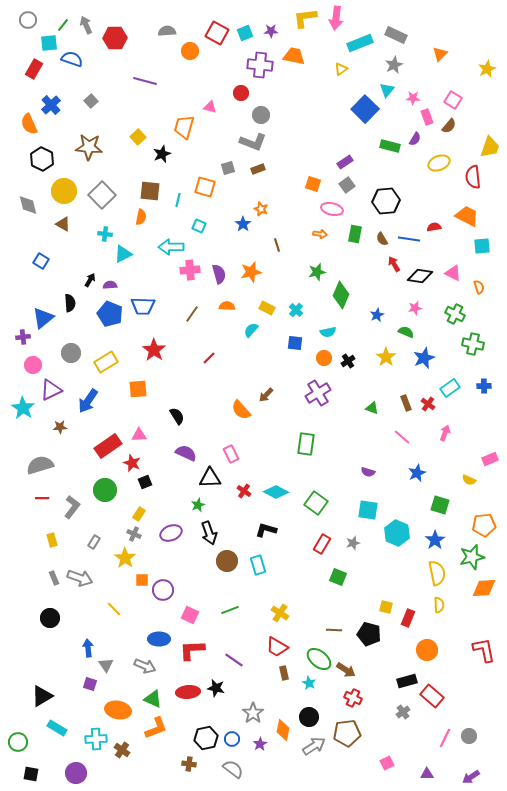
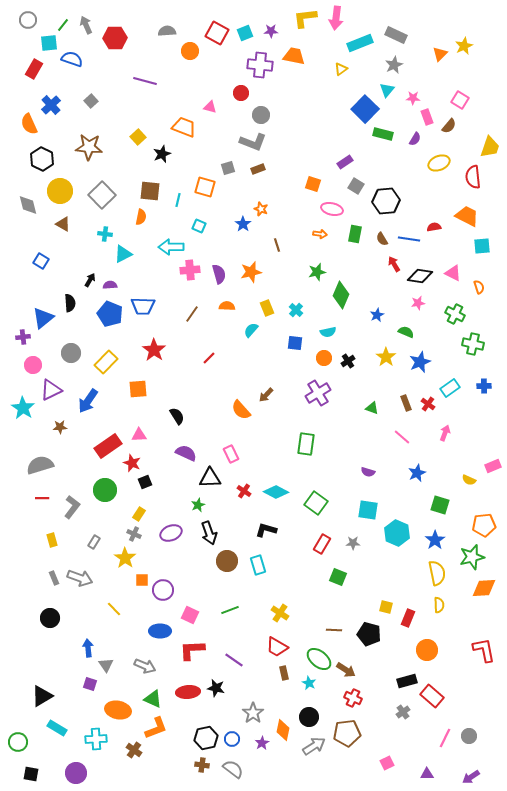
yellow star at (487, 69): moved 23 px left, 23 px up
pink square at (453, 100): moved 7 px right
orange trapezoid at (184, 127): rotated 95 degrees clockwise
green rectangle at (390, 146): moved 7 px left, 12 px up
gray square at (347, 185): moved 9 px right, 1 px down; rotated 21 degrees counterclockwise
yellow circle at (64, 191): moved 4 px left
yellow rectangle at (267, 308): rotated 42 degrees clockwise
pink star at (415, 308): moved 3 px right, 5 px up
blue star at (424, 358): moved 4 px left, 4 px down
yellow rectangle at (106, 362): rotated 15 degrees counterclockwise
pink rectangle at (490, 459): moved 3 px right, 7 px down
gray star at (353, 543): rotated 16 degrees clockwise
blue ellipse at (159, 639): moved 1 px right, 8 px up
purple star at (260, 744): moved 2 px right, 1 px up
brown cross at (122, 750): moved 12 px right
brown cross at (189, 764): moved 13 px right, 1 px down
